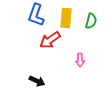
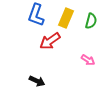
yellow rectangle: rotated 18 degrees clockwise
red arrow: moved 1 px down
pink arrow: moved 8 px right; rotated 56 degrees counterclockwise
